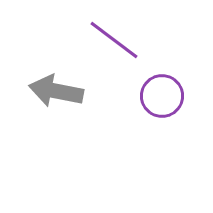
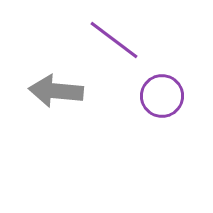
gray arrow: rotated 6 degrees counterclockwise
